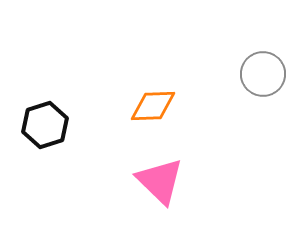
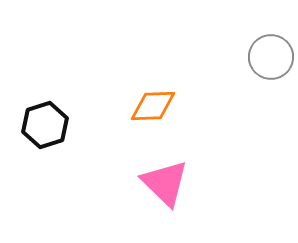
gray circle: moved 8 px right, 17 px up
pink triangle: moved 5 px right, 2 px down
